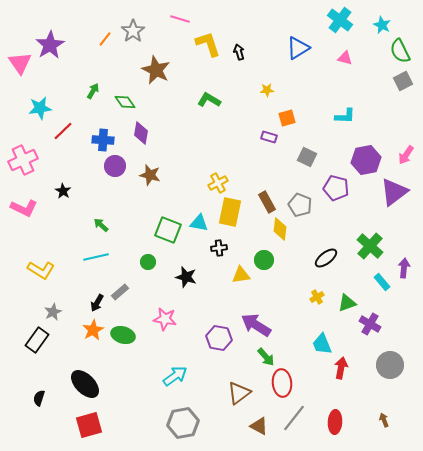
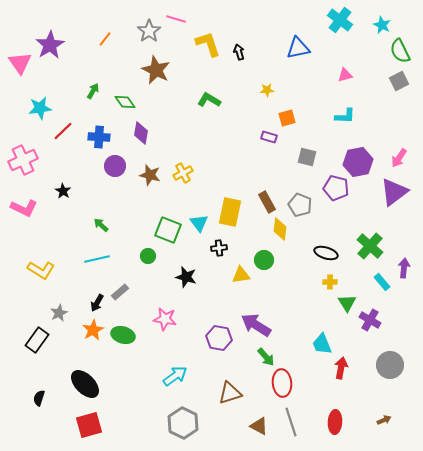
pink line at (180, 19): moved 4 px left
gray star at (133, 31): moved 16 px right
blue triangle at (298, 48): rotated 20 degrees clockwise
pink triangle at (345, 58): moved 17 px down; rotated 28 degrees counterclockwise
gray square at (403, 81): moved 4 px left
blue cross at (103, 140): moved 4 px left, 3 px up
pink arrow at (406, 155): moved 7 px left, 3 px down
gray square at (307, 157): rotated 12 degrees counterclockwise
purple hexagon at (366, 160): moved 8 px left, 2 px down
yellow cross at (218, 183): moved 35 px left, 10 px up
cyan triangle at (199, 223): rotated 42 degrees clockwise
cyan line at (96, 257): moved 1 px right, 2 px down
black ellipse at (326, 258): moved 5 px up; rotated 55 degrees clockwise
green circle at (148, 262): moved 6 px up
yellow cross at (317, 297): moved 13 px right, 15 px up; rotated 32 degrees clockwise
green triangle at (347, 303): rotated 42 degrees counterclockwise
gray star at (53, 312): moved 6 px right, 1 px down
purple cross at (370, 324): moved 4 px up
brown triangle at (239, 393): moved 9 px left; rotated 20 degrees clockwise
gray line at (294, 418): moved 3 px left, 4 px down; rotated 56 degrees counterclockwise
brown arrow at (384, 420): rotated 88 degrees clockwise
gray hexagon at (183, 423): rotated 24 degrees counterclockwise
